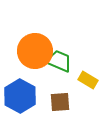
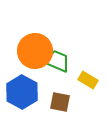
green trapezoid: moved 2 px left
blue hexagon: moved 2 px right, 4 px up
brown square: rotated 15 degrees clockwise
